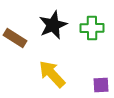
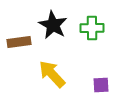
black star: rotated 20 degrees counterclockwise
brown rectangle: moved 4 px right, 4 px down; rotated 40 degrees counterclockwise
